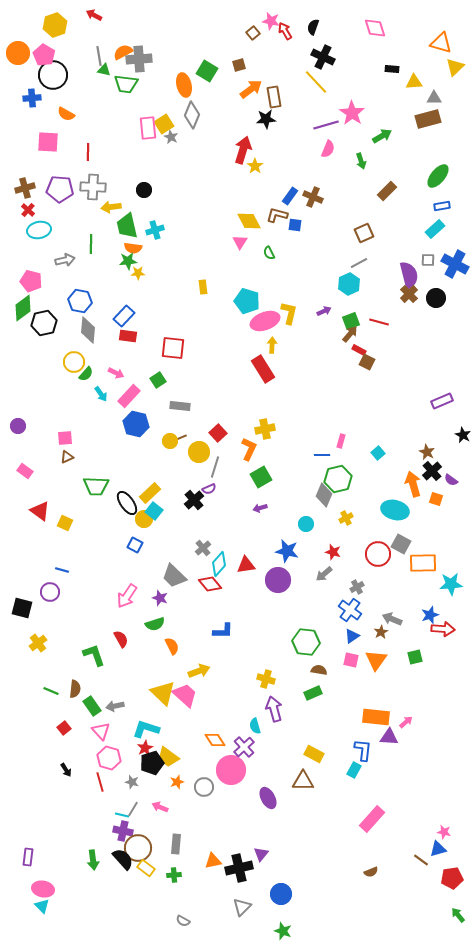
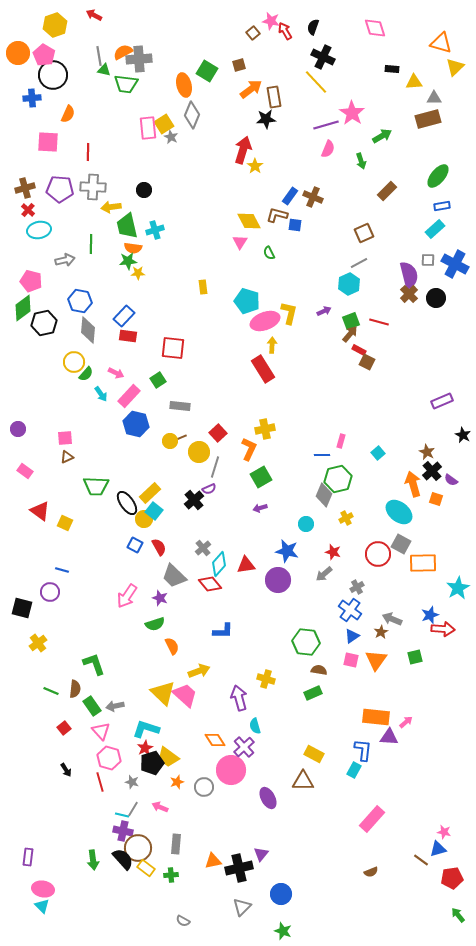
orange semicircle at (66, 114): moved 2 px right; rotated 96 degrees counterclockwise
purple circle at (18, 426): moved 3 px down
cyan ellipse at (395, 510): moved 4 px right, 2 px down; rotated 24 degrees clockwise
cyan star at (451, 584): moved 7 px right, 4 px down; rotated 25 degrees counterclockwise
red semicircle at (121, 639): moved 38 px right, 92 px up
green L-shape at (94, 655): moved 9 px down
purple arrow at (274, 709): moved 35 px left, 11 px up
green cross at (174, 875): moved 3 px left
